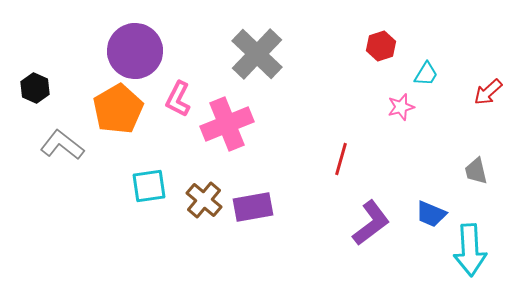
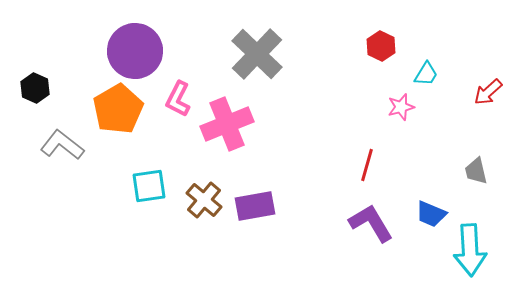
red hexagon: rotated 16 degrees counterclockwise
red line: moved 26 px right, 6 px down
purple rectangle: moved 2 px right, 1 px up
purple L-shape: rotated 84 degrees counterclockwise
